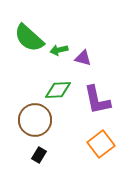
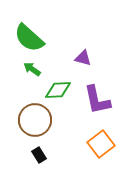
green arrow: moved 27 px left, 19 px down; rotated 48 degrees clockwise
black rectangle: rotated 63 degrees counterclockwise
